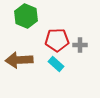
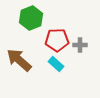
green hexagon: moved 5 px right, 2 px down; rotated 15 degrees clockwise
brown arrow: rotated 44 degrees clockwise
